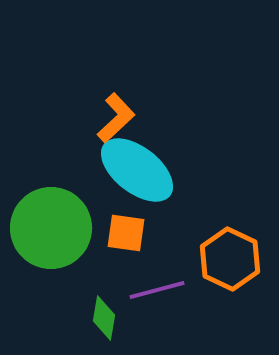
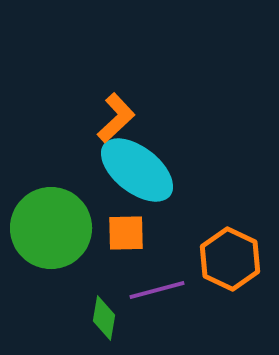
orange square: rotated 9 degrees counterclockwise
